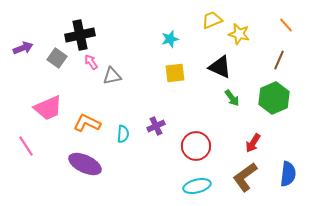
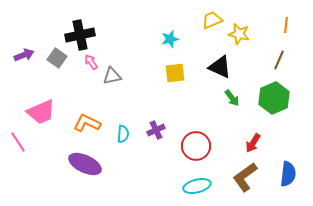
orange line: rotated 49 degrees clockwise
purple arrow: moved 1 px right, 7 px down
pink trapezoid: moved 7 px left, 4 px down
purple cross: moved 4 px down
pink line: moved 8 px left, 4 px up
